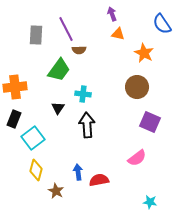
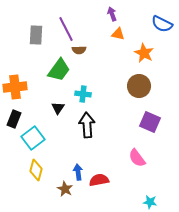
blue semicircle: rotated 30 degrees counterclockwise
brown circle: moved 2 px right, 1 px up
pink semicircle: rotated 90 degrees clockwise
brown star: moved 9 px right, 2 px up
